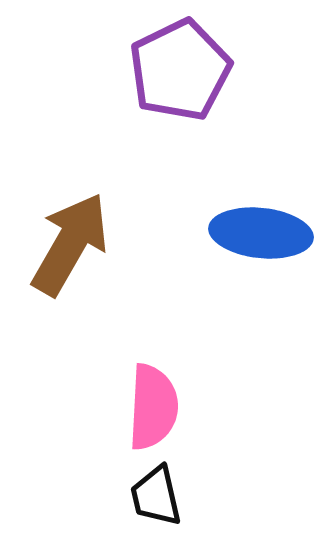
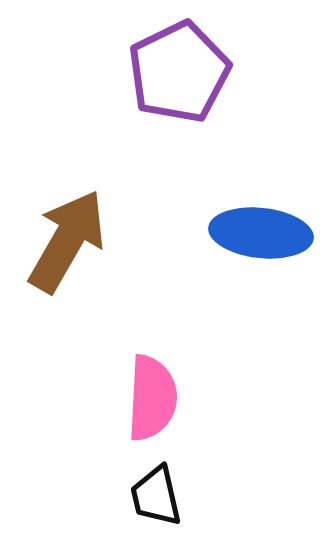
purple pentagon: moved 1 px left, 2 px down
brown arrow: moved 3 px left, 3 px up
pink semicircle: moved 1 px left, 9 px up
